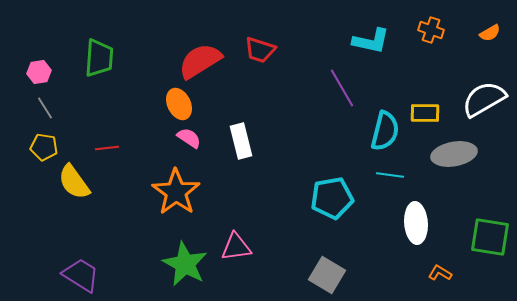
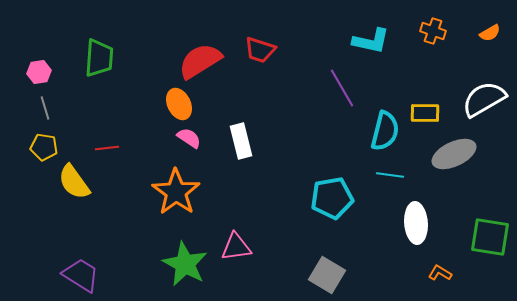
orange cross: moved 2 px right, 1 px down
gray line: rotated 15 degrees clockwise
gray ellipse: rotated 15 degrees counterclockwise
